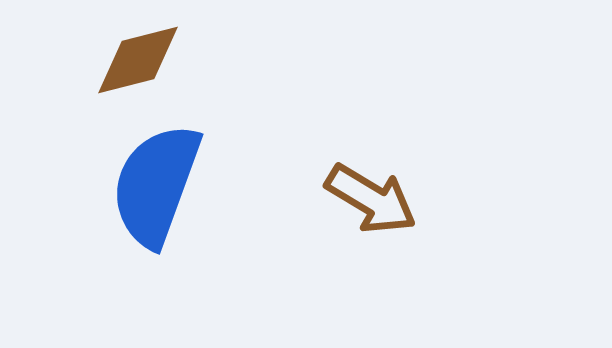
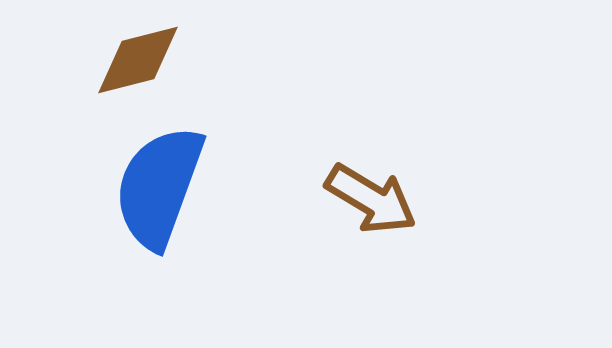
blue semicircle: moved 3 px right, 2 px down
